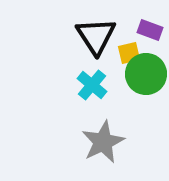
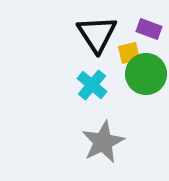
purple rectangle: moved 1 px left, 1 px up
black triangle: moved 1 px right, 2 px up
